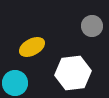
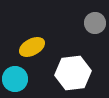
gray circle: moved 3 px right, 3 px up
cyan circle: moved 4 px up
